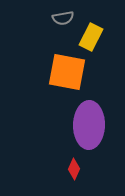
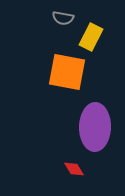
gray semicircle: rotated 20 degrees clockwise
purple ellipse: moved 6 px right, 2 px down
red diamond: rotated 55 degrees counterclockwise
